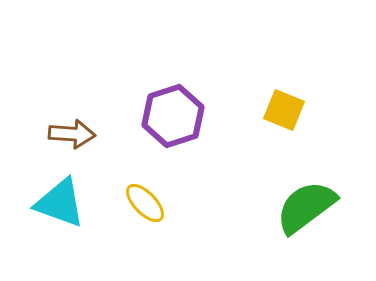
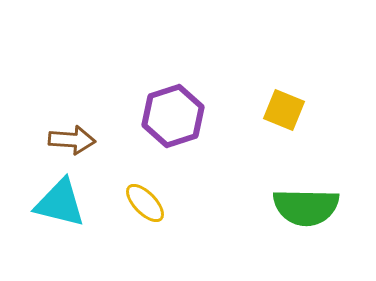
brown arrow: moved 6 px down
cyan triangle: rotated 6 degrees counterclockwise
green semicircle: rotated 142 degrees counterclockwise
